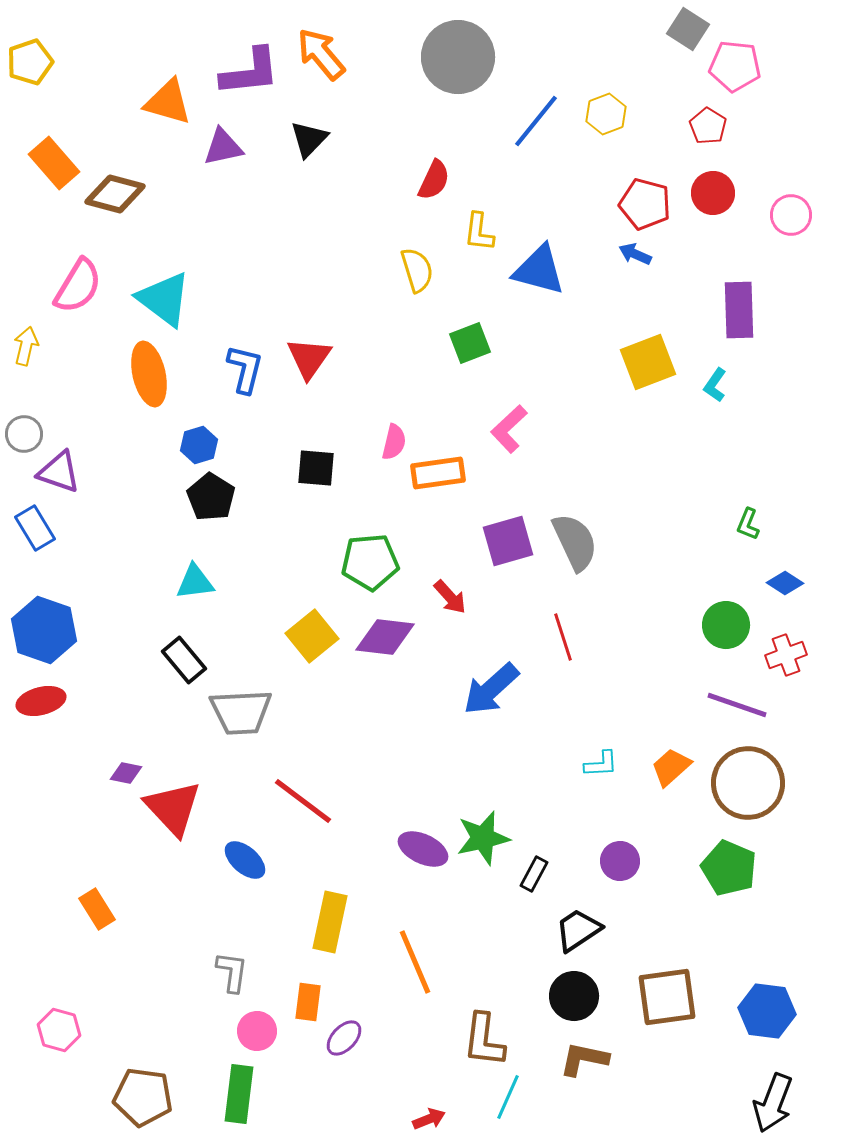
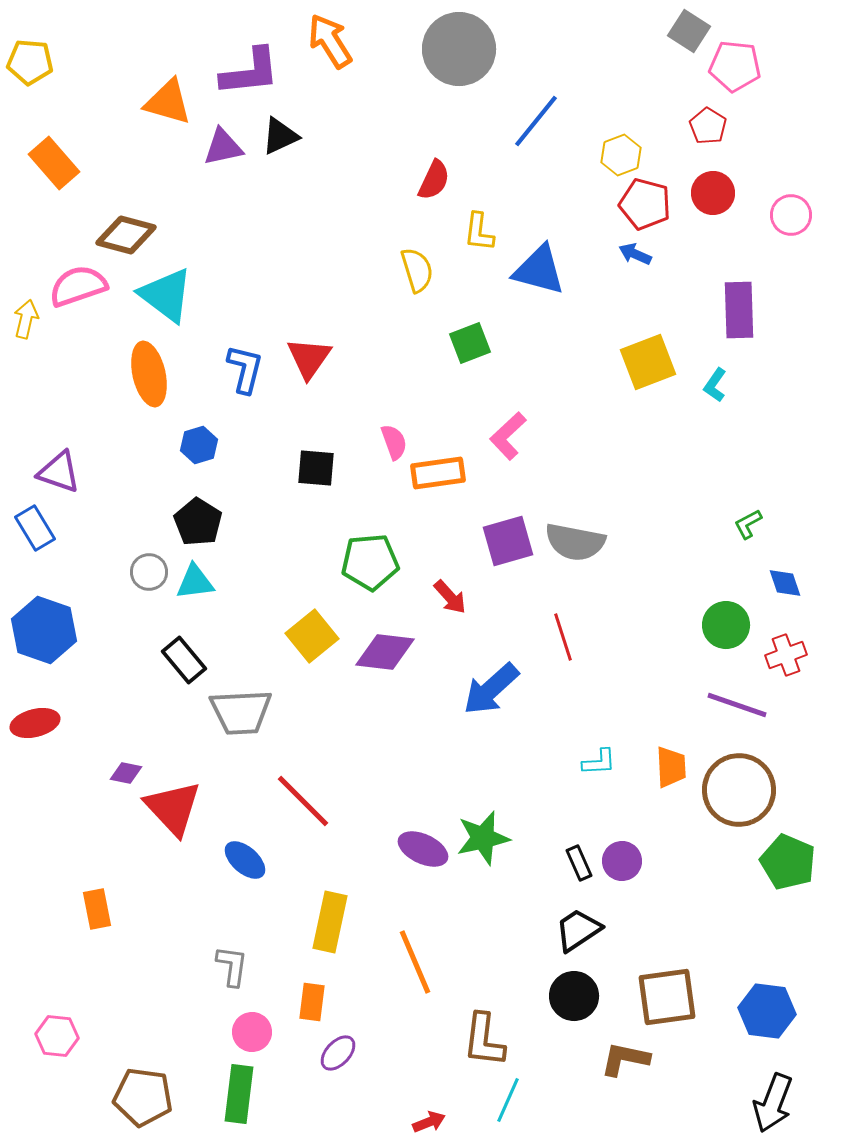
gray square at (688, 29): moved 1 px right, 2 px down
orange arrow at (321, 54): moved 9 px right, 13 px up; rotated 8 degrees clockwise
gray circle at (458, 57): moved 1 px right, 8 px up
yellow pentagon at (30, 62): rotated 24 degrees clockwise
yellow hexagon at (606, 114): moved 15 px right, 41 px down
black triangle at (309, 139): moved 29 px left, 3 px up; rotated 21 degrees clockwise
brown diamond at (115, 194): moved 11 px right, 41 px down
pink semicircle at (78, 286): rotated 140 degrees counterclockwise
cyan triangle at (164, 299): moved 2 px right, 4 px up
yellow arrow at (26, 346): moved 27 px up
pink L-shape at (509, 429): moved 1 px left, 7 px down
gray circle at (24, 434): moved 125 px right, 138 px down
pink semicircle at (394, 442): rotated 33 degrees counterclockwise
black pentagon at (211, 497): moved 13 px left, 25 px down
green L-shape at (748, 524): rotated 40 degrees clockwise
gray semicircle at (575, 542): rotated 126 degrees clockwise
blue diamond at (785, 583): rotated 39 degrees clockwise
purple diamond at (385, 637): moved 15 px down
red ellipse at (41, 701): moved 6 px left, 22 px down
cyan L-shape at (601, 764): moved 2 px left, 2 px up
orange trapezoid at (671, 767): rotated 129 degrees clockwise
brown circle at (748, 783): moved 9 px left, 7 px down
red line at (303, 801): rotated 8 degrees clockwise
purple circle at (620, 861): moved 2 px right
green pentagon at (729, 868): moved 59 px right, 6 px up
black rectangle at (534, 874): moved 45 px right, 11 px up; rotated 52 degrees counterclockwise
orange rectangle at (97, 909): rotated 21 degrees clockwise
gray L-shape at (232, 972): moved 6 px up
orange rectangle at (308, 1002): moved 4 px right
pink hexagon at (59, 1030): moved 2 px left, 6 px down; rotated 9 degrees counterclockwise
pink circle at (257, 1031): moved 5 px left, 1 px down
purple ellipse at (344, 1038): moved 6 px left, 15 px down
brown L-shape at (584, 1059): moved 41 px right
cyan line at (508, 1097): moved 3 px down
red arrow at (429, 1119): moved 3 px down
